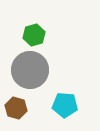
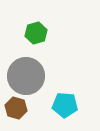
green hexagon: moved 2 px right, 2 px up
gray circle: moved 4 px left, 6 px down
